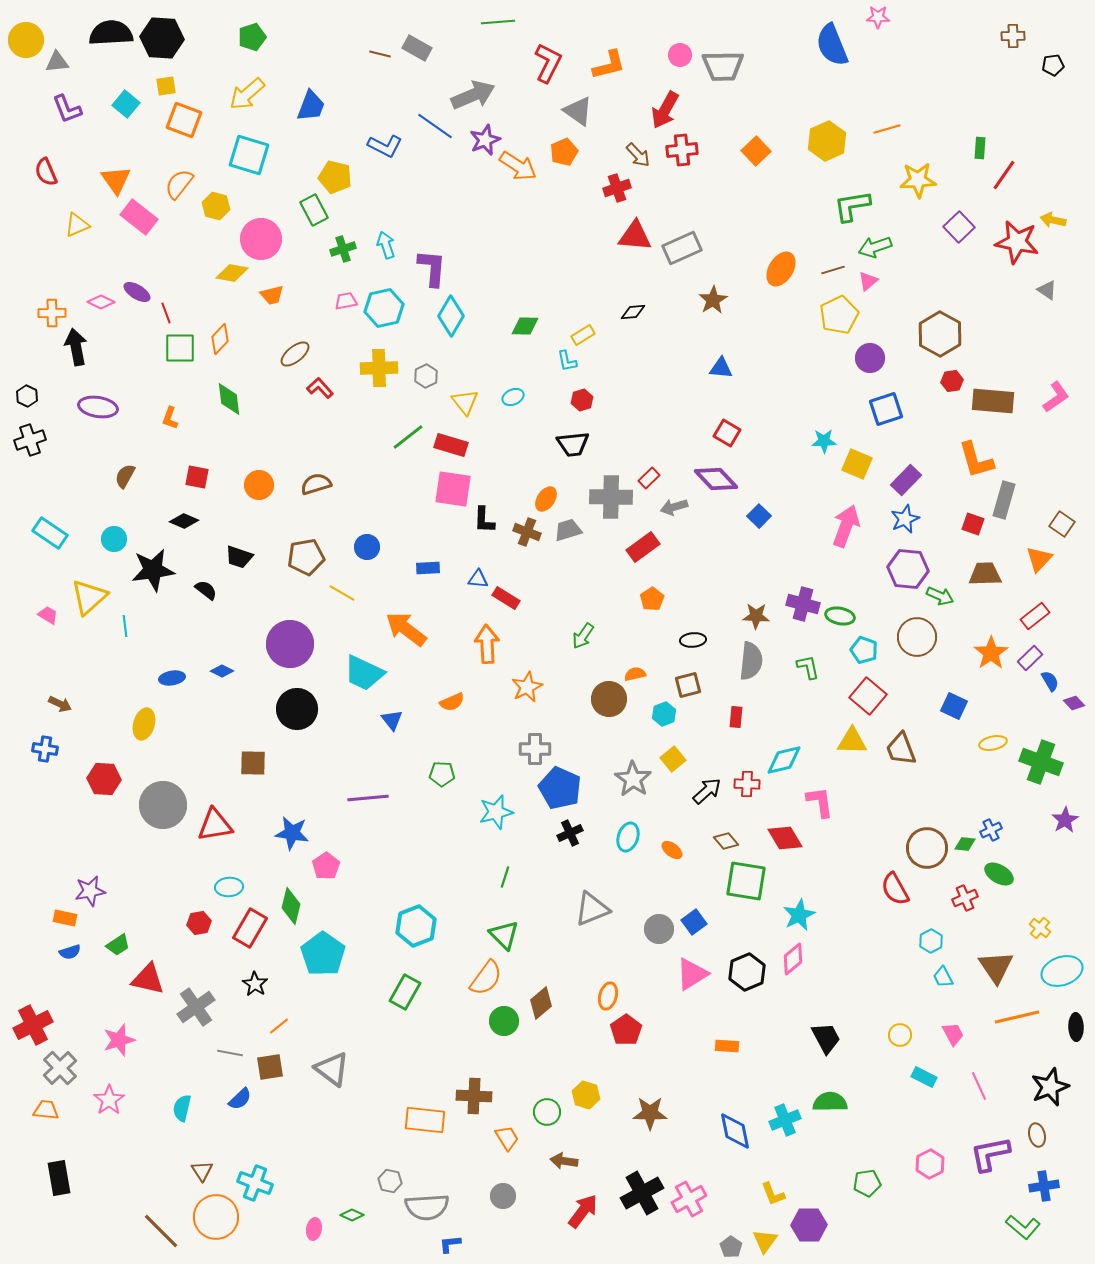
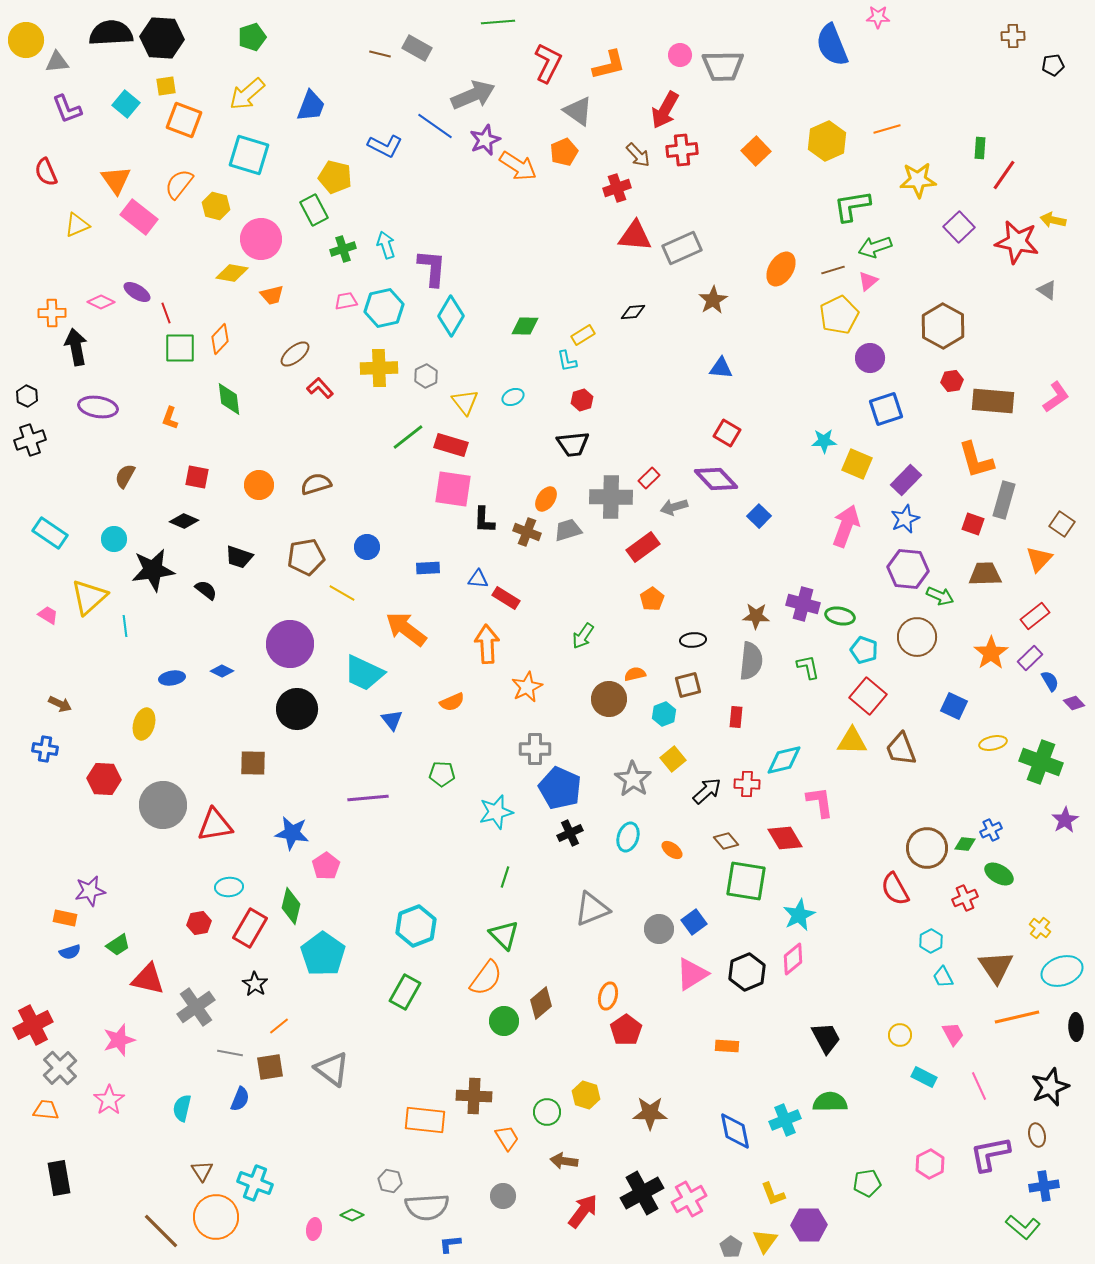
brown hexagon at (940, 334): moved 3 px right, 8 px up
blue semicircle at (240, 1099): rotated 25 degrees counterclockwise
